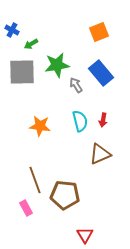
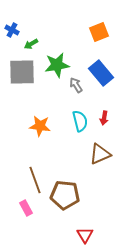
red arrow: moved 1 px right, 2 px up
